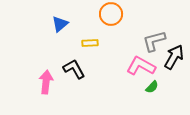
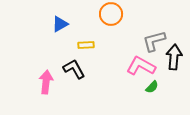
blue triangle: rotated 12 degrees clockwise
yellow rectangle: moved 4 px left, 2 px down
black arrow: rotated 25 degrees counterclockwise
